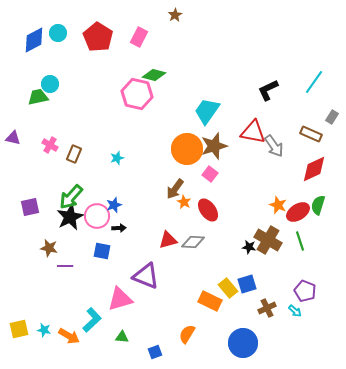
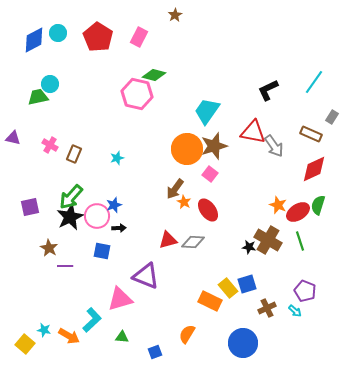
brown star at (49, 248): rotated 18 degrees clockwise
yellow square at (19, 329): moved 6 px right, 15 px down; rotated 36 degrees counterclockwise
